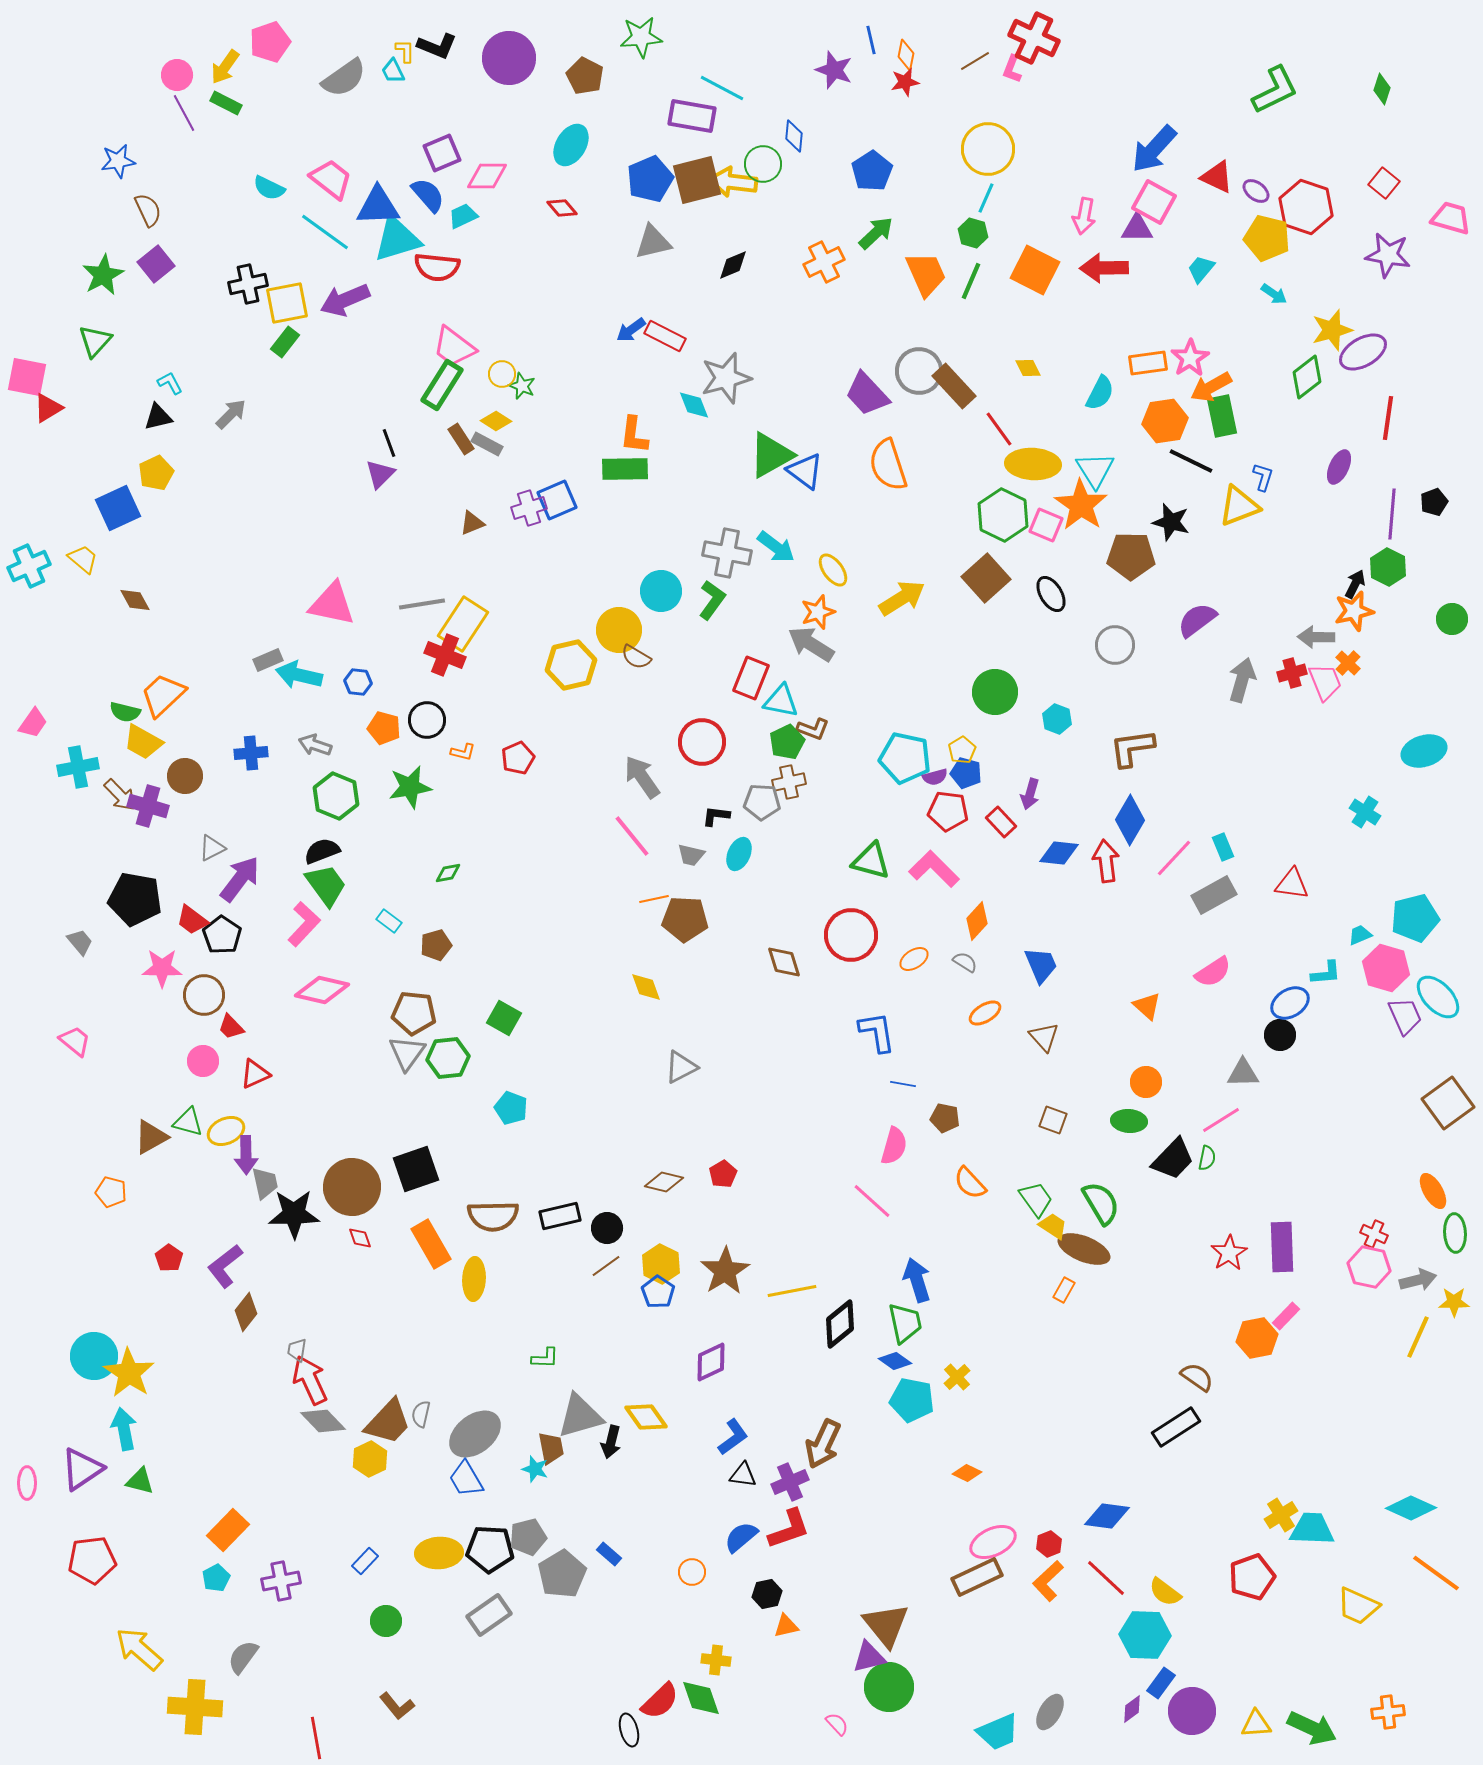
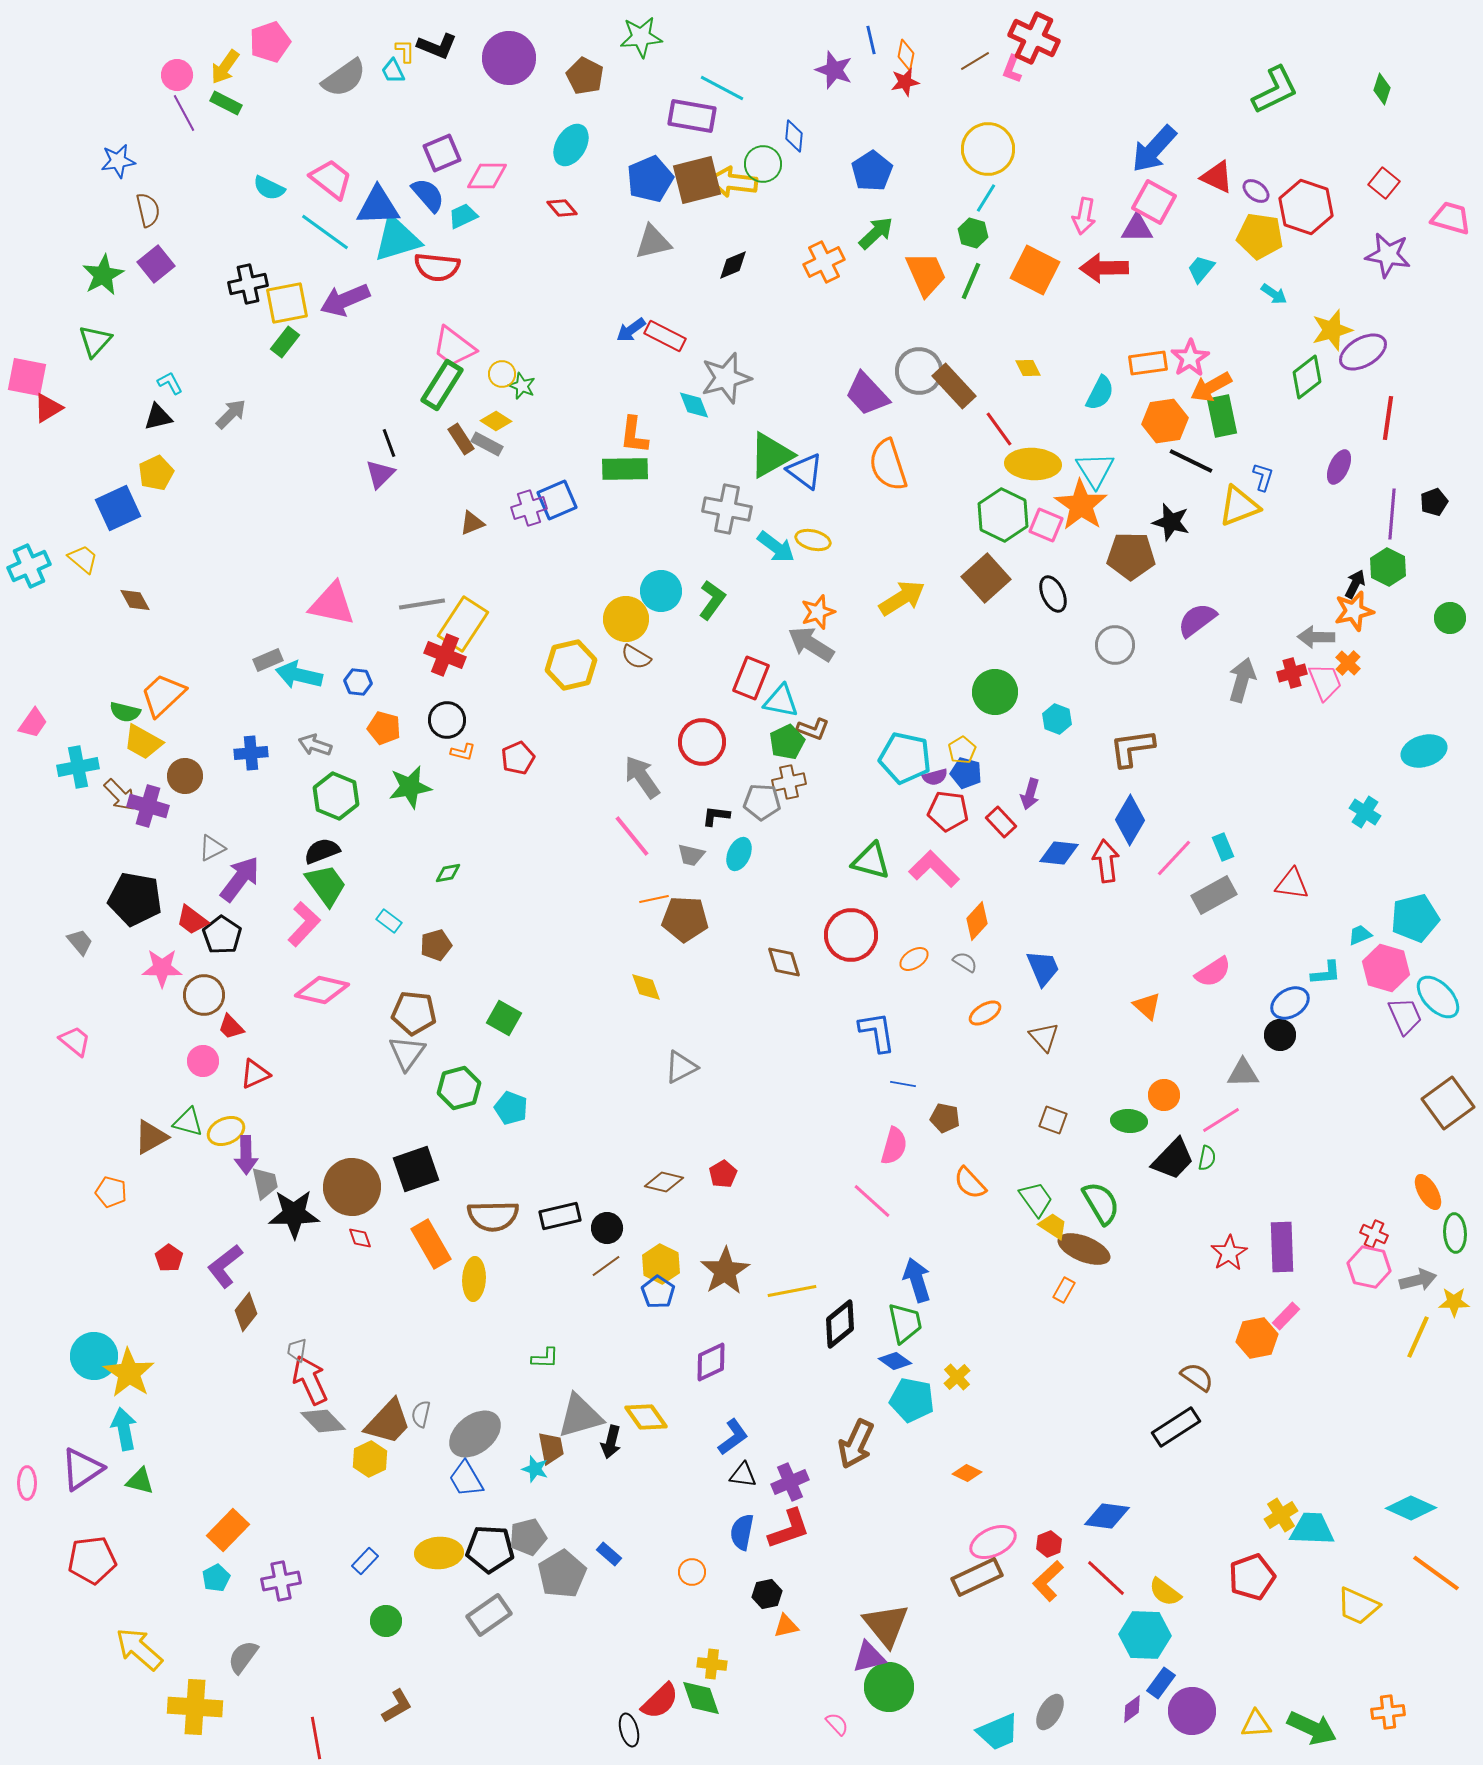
cyan line at (986, 198): rotated 8 degrees clockwise
brown semicircle at (148, 210): rotated 12 degrees clockwise
yellow pentagon at (1267, 238): moved 7 px left, 2 px up; rotated 6 degrees counterclockwise
gray cross at (727, 553): moved 44 px up
yellow ellipse at (833, 570): moved 20 px left, 30 px up; rotated 40 degrees counterclockwise
black ellipse at (1051, 594): moved 2 px right; rotated 6 degrees clockwise
green circle at (1452, 619): moved 2 px left, 1 px up
yellow circle at (619, 630): moved 7 px right, 11 px up
black circle at (427, 720): moved 20 px right
blue trapezoid at (1041, 965): moved 2 px right, 3 px down
green hexagon at (448, 1058): moved 11 px right, 30 px down; rotated 9 degrees counterclockwise
orange circle at (1146, 1082): moved 18 px right, 13 px down
orange ellipse at (1433, 1191): moved 5 px left, 1 px down
brown arrow at (823, 1444): moved 33 px right
blue semicircle at (741, 1537): moved 1 px right, 5 px up; rotated 39 degrees counterclockwise
yellow cross at (716, 1660): moved 4 px left, 4 px down
brown L-shape at (397, 1706): rotated 81 degrees counterclockwise
